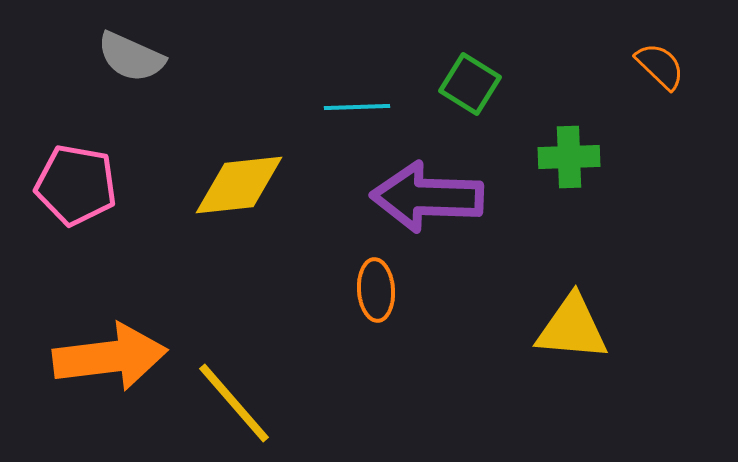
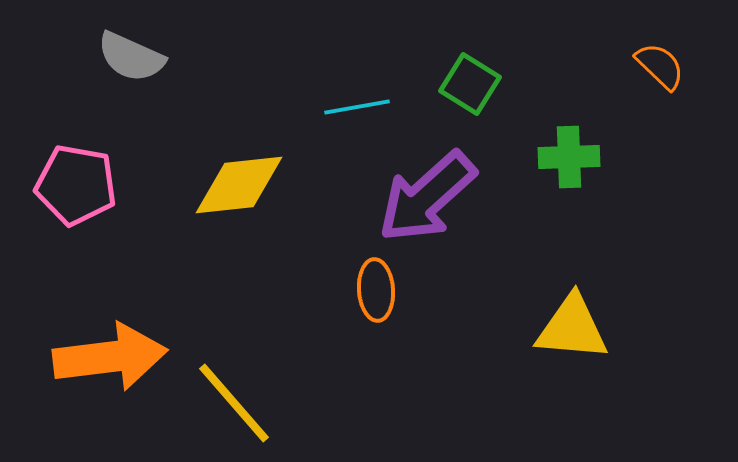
cyan line: rotated 8 degrees counterclockwise
purple arrow: rotated 44 degrees counterclockwise
